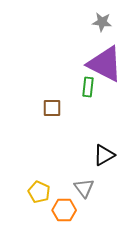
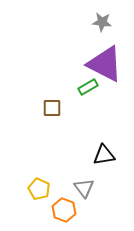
green rectangle: rotated 54 degrees clockwise
black triangle: rotated 20 degrees clockwise
yellow pentagon: moved 3 px up
orange hexagon: rotated 20 degrees clockwise
